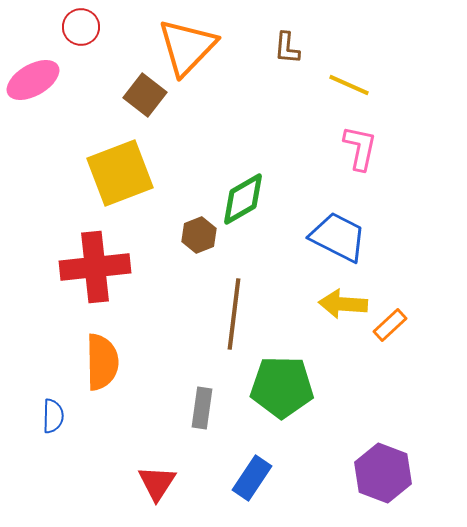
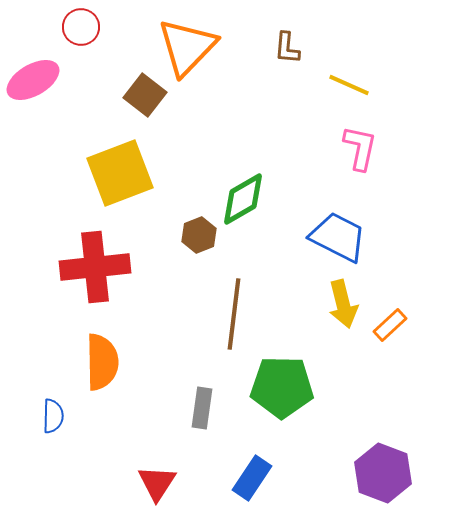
yellow arrow: rotated 108 degrees counterclockwise
